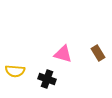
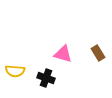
black cross: moved 1 px left, 1 px up
